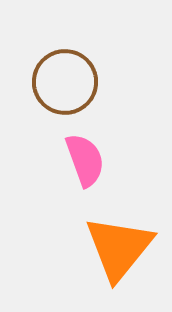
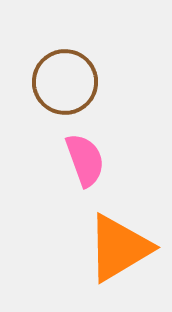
orange triangle: rotated 20 degrees clockwise
